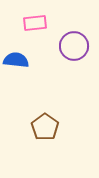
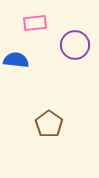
purple circle: moved 1 px right, 1 px up
brown pentagon: moved 4 px right, 3 px up
